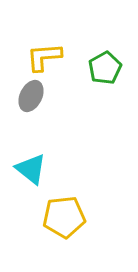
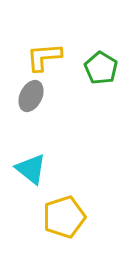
green pentagon: moved 4 px left; rotated 12 degrees counterclockwise
yellow pentagon: rotated 12 degrees counterclockwise
